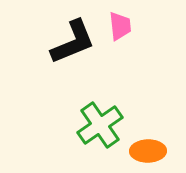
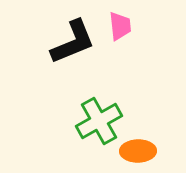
green cross: moved 1 px left, 4 px up; rotated 6 degrees clockwise
orange ellipse: moved 10 px left
